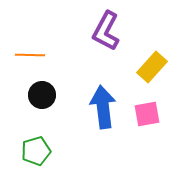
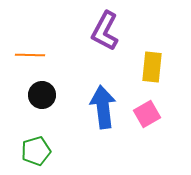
purple L-shape: moved 1 px left
yellow rectangle: rotated 36 degrees counterclockwise
pink square: rotated 20 degrees counterclockwise
